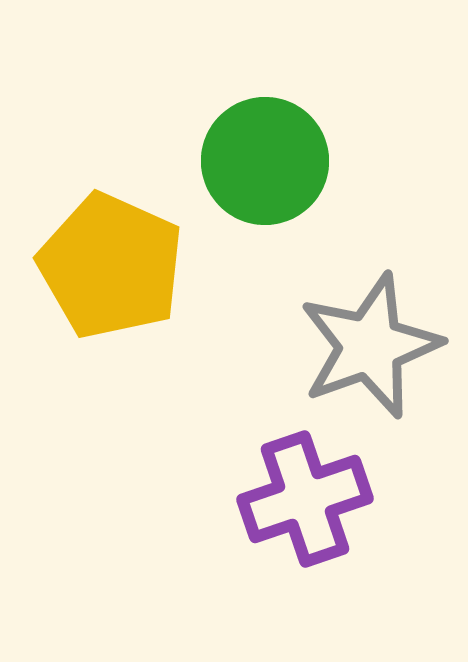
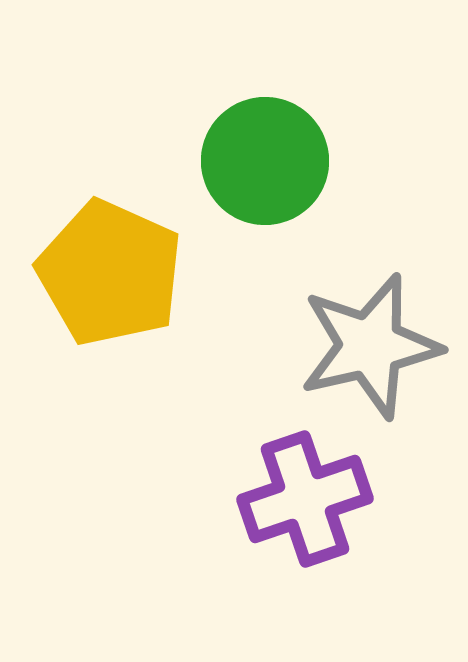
yellow pentagon: moved 1 px left, 7 px down
gray star: rotated 7 degrees clockwise
